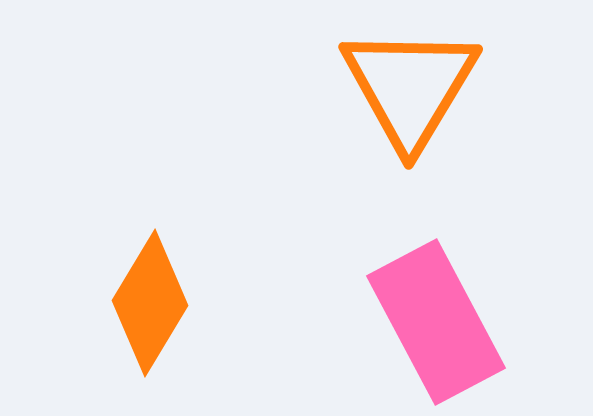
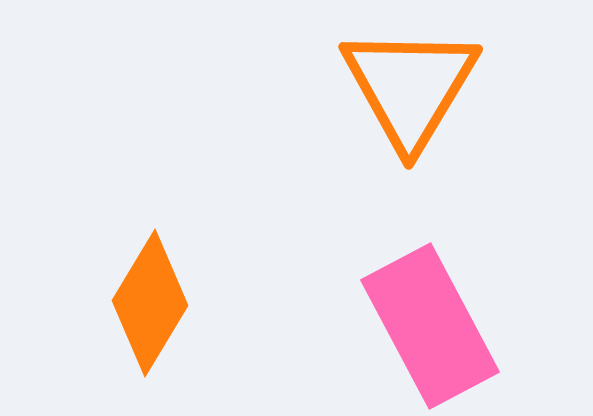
pink rectangle: moved 6 px left, 4 px down
